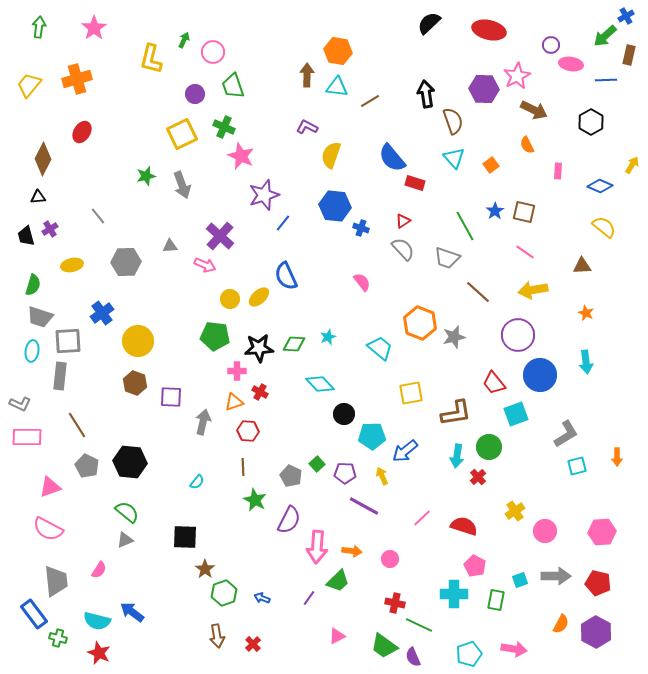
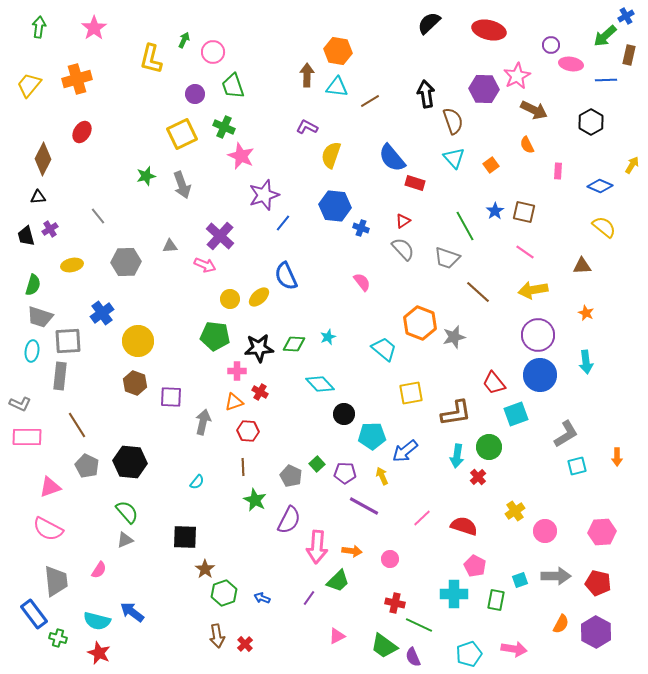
purple circle at (518, 335): moved 20 px right
cyan trapezoid at (380, 348): moved 4 px right, 1 px down
green semicircle at (127, 512): rotated 10 degrees clockwise
red cross at (253, 644): moved 8 px left
